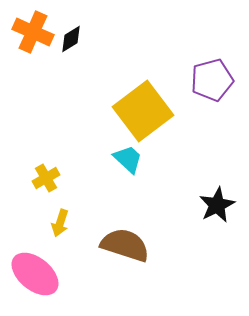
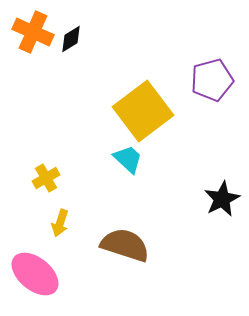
black star: moved 5 px right, 6 px up
